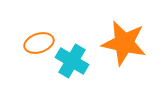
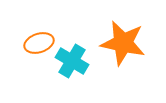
orange star: moved 1 px left
